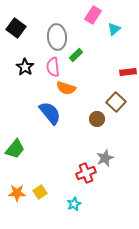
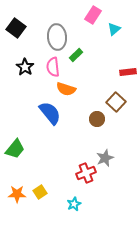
orange semicircle: moved 1 px down
orange star: moved 1 px down
